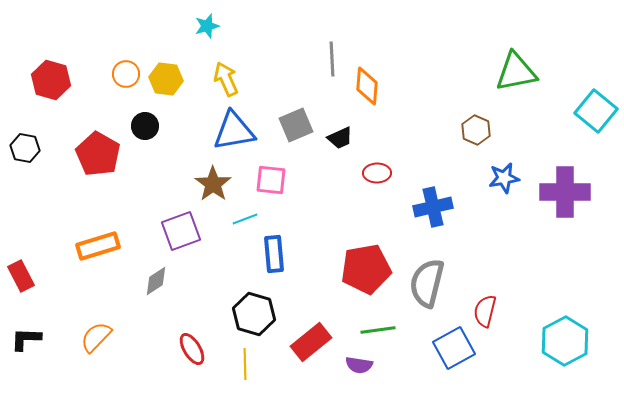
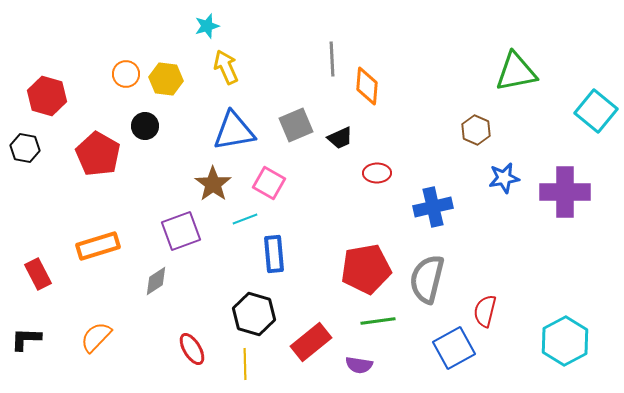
yellow arrow at (226, 79): moved 12 px up
red hexagon at (51, 80): moved 4 px left, 16 px down
pink square at (271, 180): moved 2 px left, 3 px down; rotated 24 degrees clockwise
red rectangle at (21, 276): moved 17 px right, 2 px up
gray semicircle at (427, 283): moved 4 px up
green line at (378, 330): moved 9 px up
